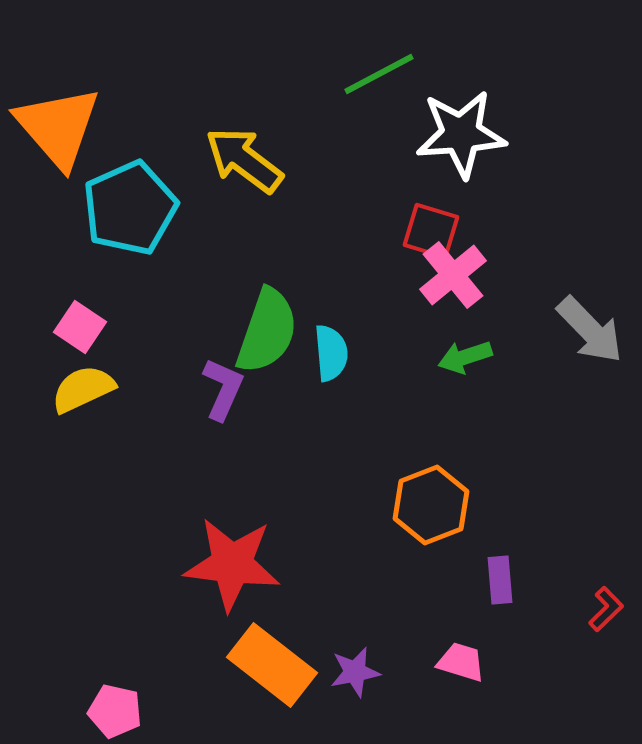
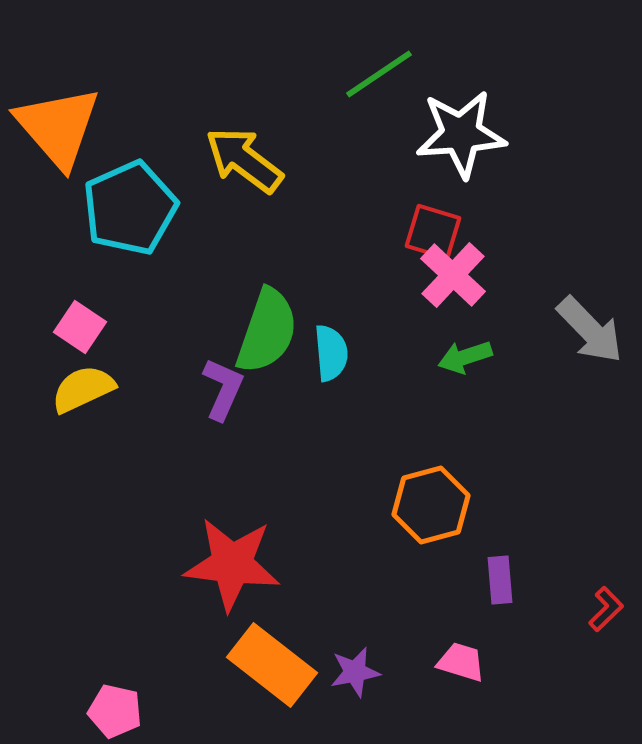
green line: rotated 6 degrees counterclockwise
red square: moved 2 px right, 1 px down
pink cross: rotated 8 degrees counterclockwise
orange hexagon: rotated 6 degrees clockwise
